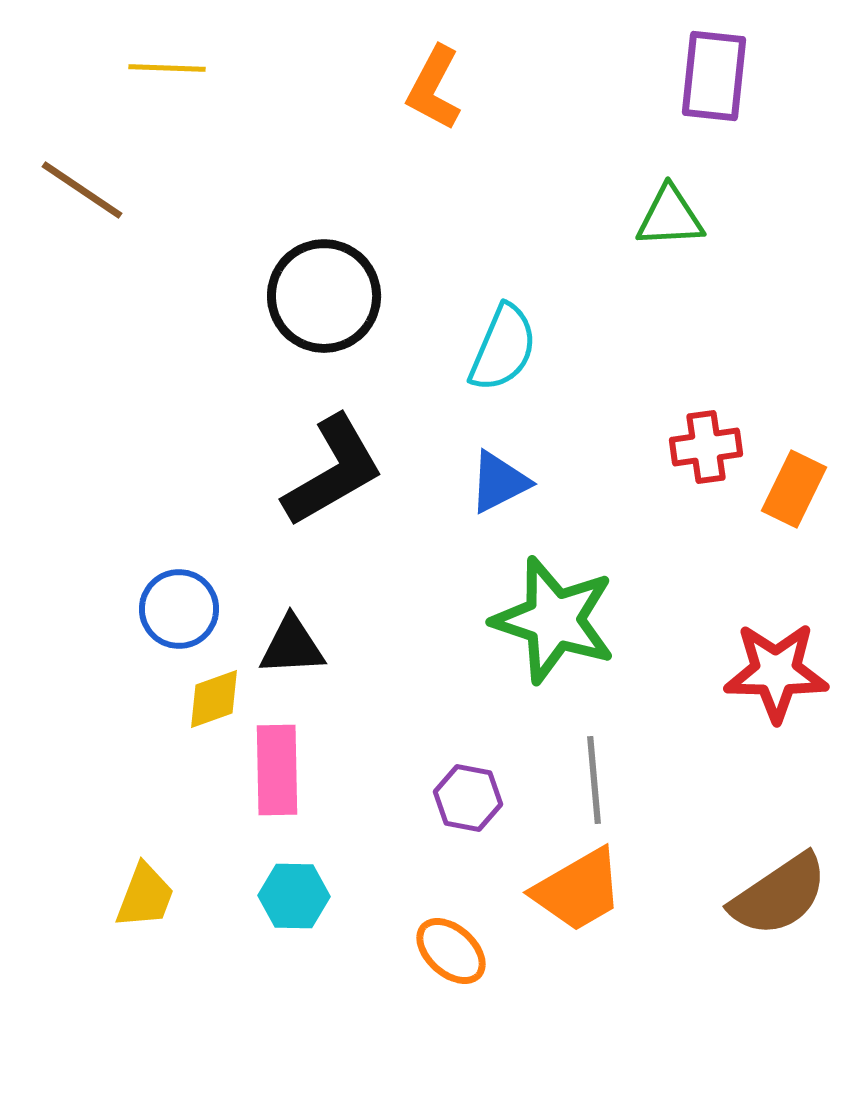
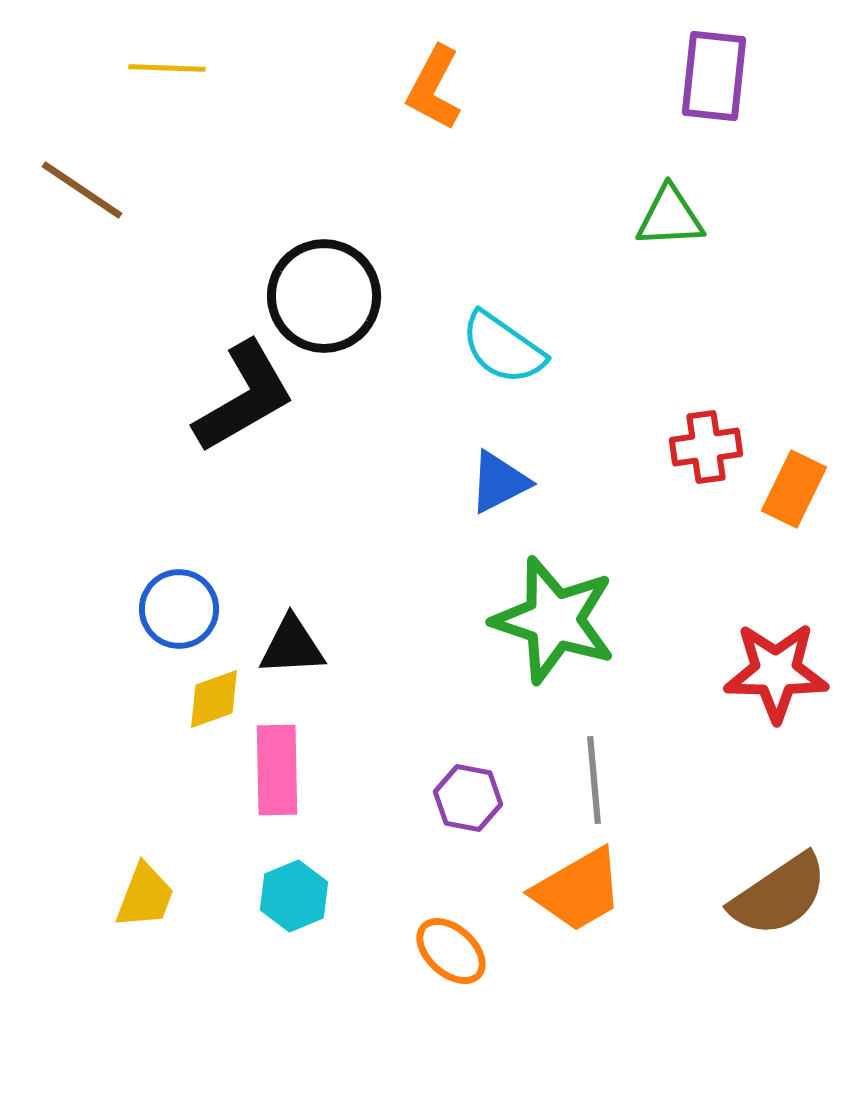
cyan semicircle: rotated 102 degrees clockwise
black L-shape: moved 89 px left, 74 px up
cyan hexagon: rotated 24 degrees counterclockwise
